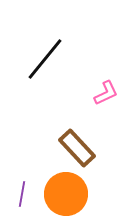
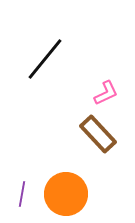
brown rectangle: moved 21 px right, 14 px up
